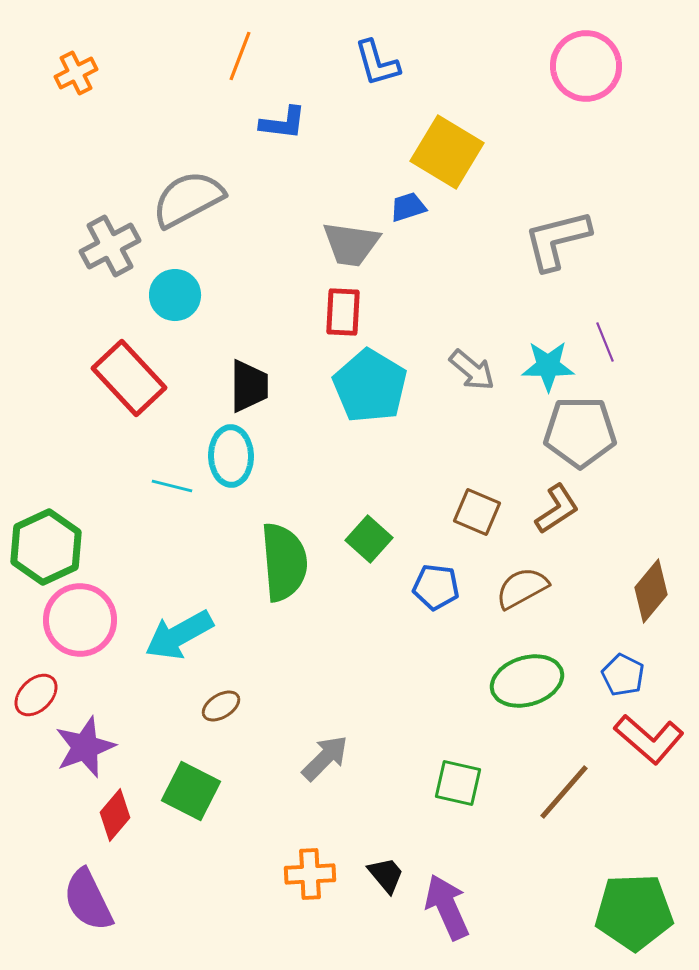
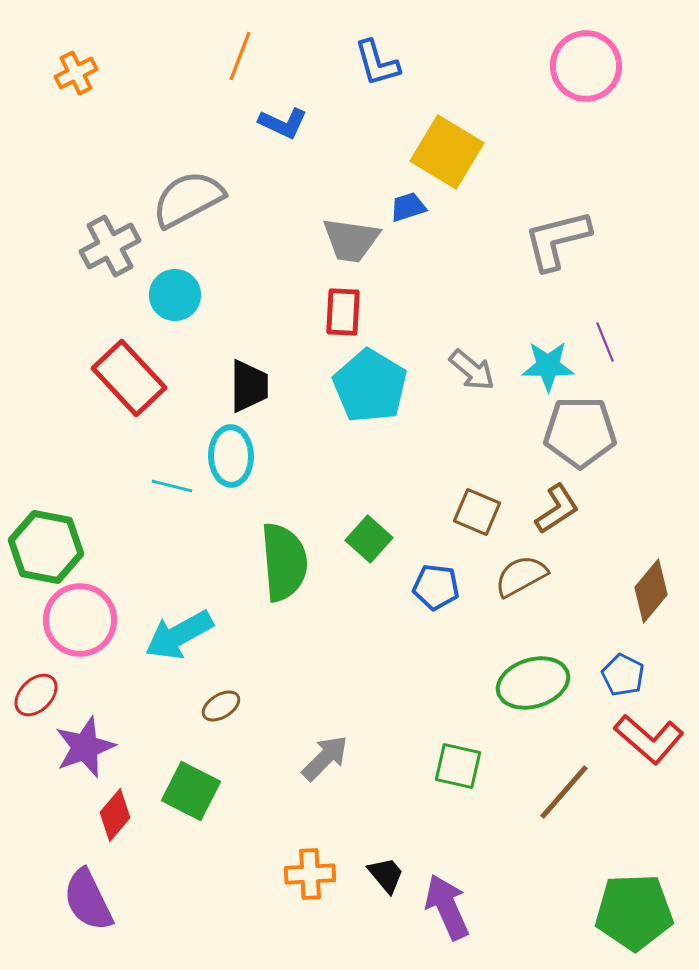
blue L-shape at (283, 123): rotated 18 degrees clockwise
gray trapezoid at (351, 244): moved 4 px up
green hexagon at (46, 547): rotated 24 degrees counterclockwise
brown semicircle at (522, 588): moved 1 px left, 12 px up
green ellipse at (527, 681): moved 6 px right, 2 px down
green square at (458, 783): moved 17 px up
